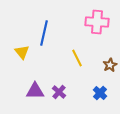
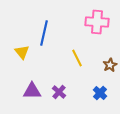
purple triangle: moved 3 px left
